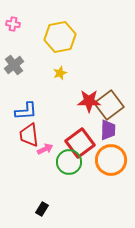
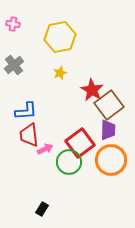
red star: moved 3 px right, 11 px up; rotated 30 degrees clockwise
